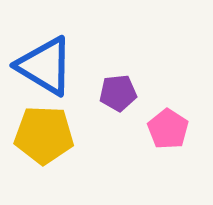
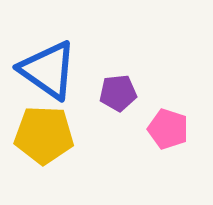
blue triangle: moved 3 px right, 4 px down; rotated 4 degrees clockwise
pink pentagon: rotated 15 degrees counterclockwise
